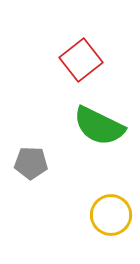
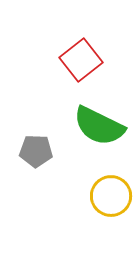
gray pentagon: moved 5 px right, 12 px up
yellow circle: moved 19 px up
